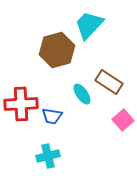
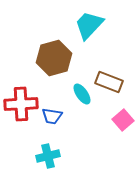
brown hexagon: moved 3 px left, 8 px down
brown rectangle: rotated 12 degrees counterclockwise
